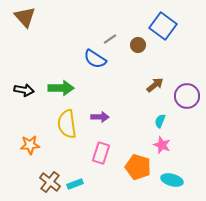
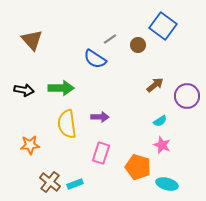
brown triangle: moved 7 px right, 23 px down
cyan semicircle: rotated 144 degrees counterclockwise
cyan ellipse: moved 5 px left, 4 px down
